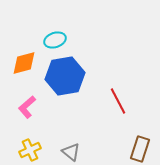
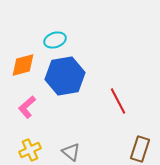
orange diamond: moved 1 px left, 2 px down
